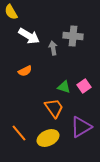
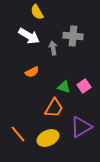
yellow semicircle: moved 26 px right
orange semicircle: moved 7 px right, 1 px down
orange trapezoid: rotated 65 degrees clockwise
orange line: moved 1 px left, 1 px down
